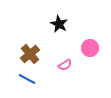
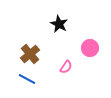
pink semicircle: moved 1 px right, 2 px down; rotated 24 degrees counterclockwise
